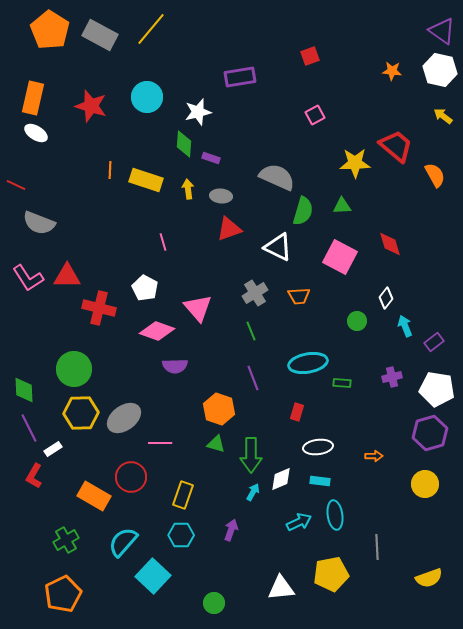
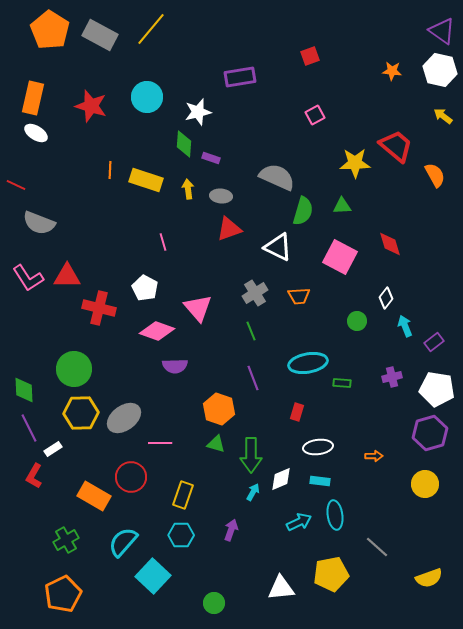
gray line at (377, 547): rotated 45 degrees counterclockwise
